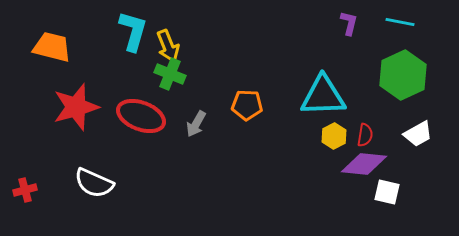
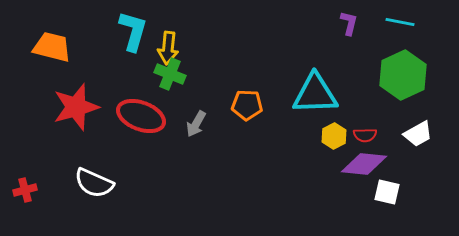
yellow arrow: moved 2 px down; rotated 28 degrees clockwise
cyan triangle: moved 8 px left, 2 px up
red semicircle: rotated 80 degrees clockwise
